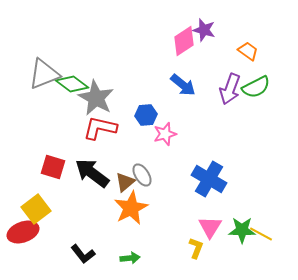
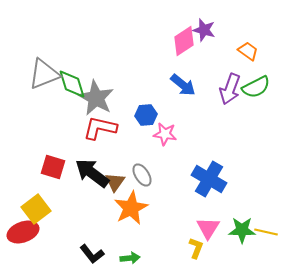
green diamond: rotated 36 degrees clockwise
pink star: rotated 25 degrees clockwise
brown triangle: moved 10 px left; rotated 15 degrees counterclockwise
pink triangle: moved 2 px left, 1 px down
yellow line: moved 5 px right, 2 px up; rotated 15 degrees counterclockwise
black L-shape: moved 9 px right
